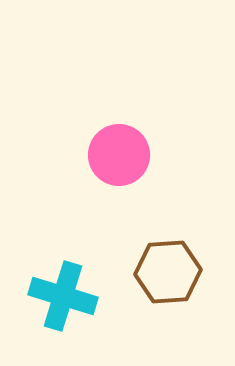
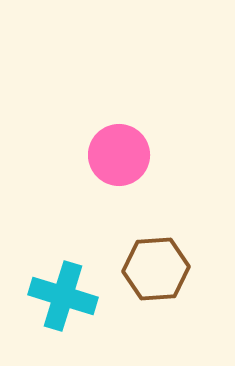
brown hexagon: moved 12 px left, 3 px up
